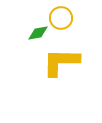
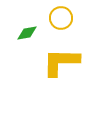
green diamond: moved 11 px left
